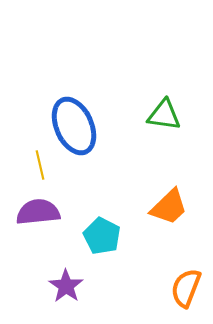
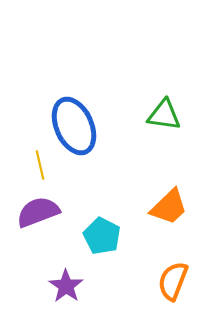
purple semicircle: rotated 15 degrees counterclockwise
orange semicircle: moved 13 px left, 7 px up
